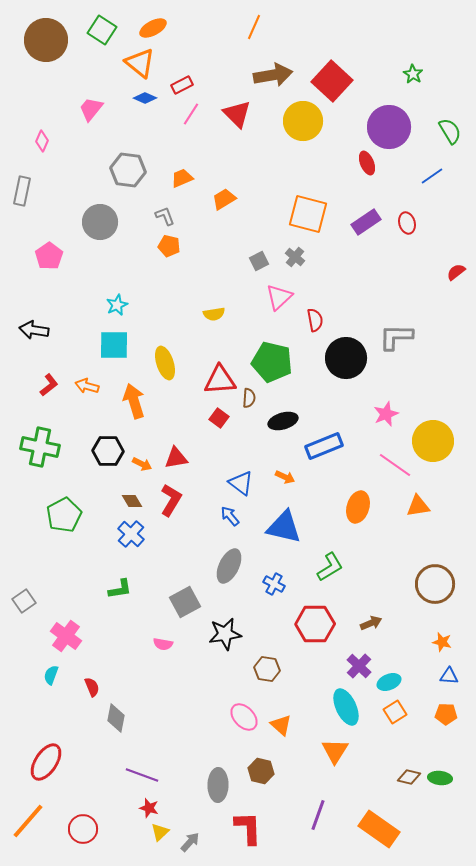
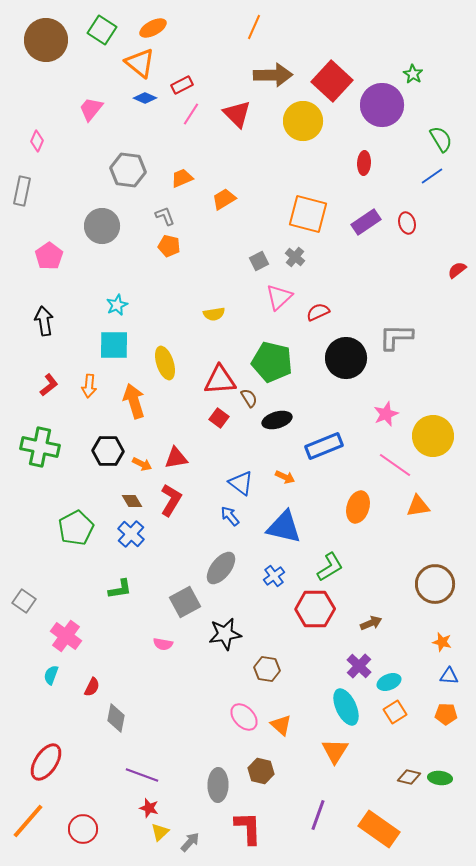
brown arrow at (273, 75): rotated 9 degrees clockwise
purple circle at (389, 127): moved 7 px left, 22 px up
green semicircle at (450, 131): moved 9 px left, 8 px down
pink diamond at (42, 141): moved 5 px left
red ellipse at (367, 163): moved 3 px left; rotated 25 degrees clockwise
gray circle at (100, 222): moved 2 px right, 4 px down
red semicircle at (456, 272): moved 1 px right, 2 px up
red semicircle at (315, 320): moved 3 px right, 8 px up; rotated 105 degrees counterclockwise
black arrow at (34, 330): moved 10 px right, 9 px up; rotated 72 degrees clockwise
orange arrow at (87, 386): moved 2 px right; rotated 100 degrees counterclockwise
brown semicircle at (249, 398): rotated 36 degrees counterclockwise
black ellipse at (283, 421): moved 6 px left, 1 px up
yellow circle at (433, 441): moved 5 px up
green pentagon at (64, 515): moved 12 px right, 13 px down
gray ellipse at (229, 566): moved 8 px left, 2 px down; rotated 12 degrees clockwise
blue cross at (274, 584): moved 8 px up; rotated 25 degrees clockwise
gray square at (24, 601): rotated 20 degrees counterclockwise
red hexagon at (315, 624): moved 15 px up
red semicircle at (92, 687): rotated 48 degrees clockwise
